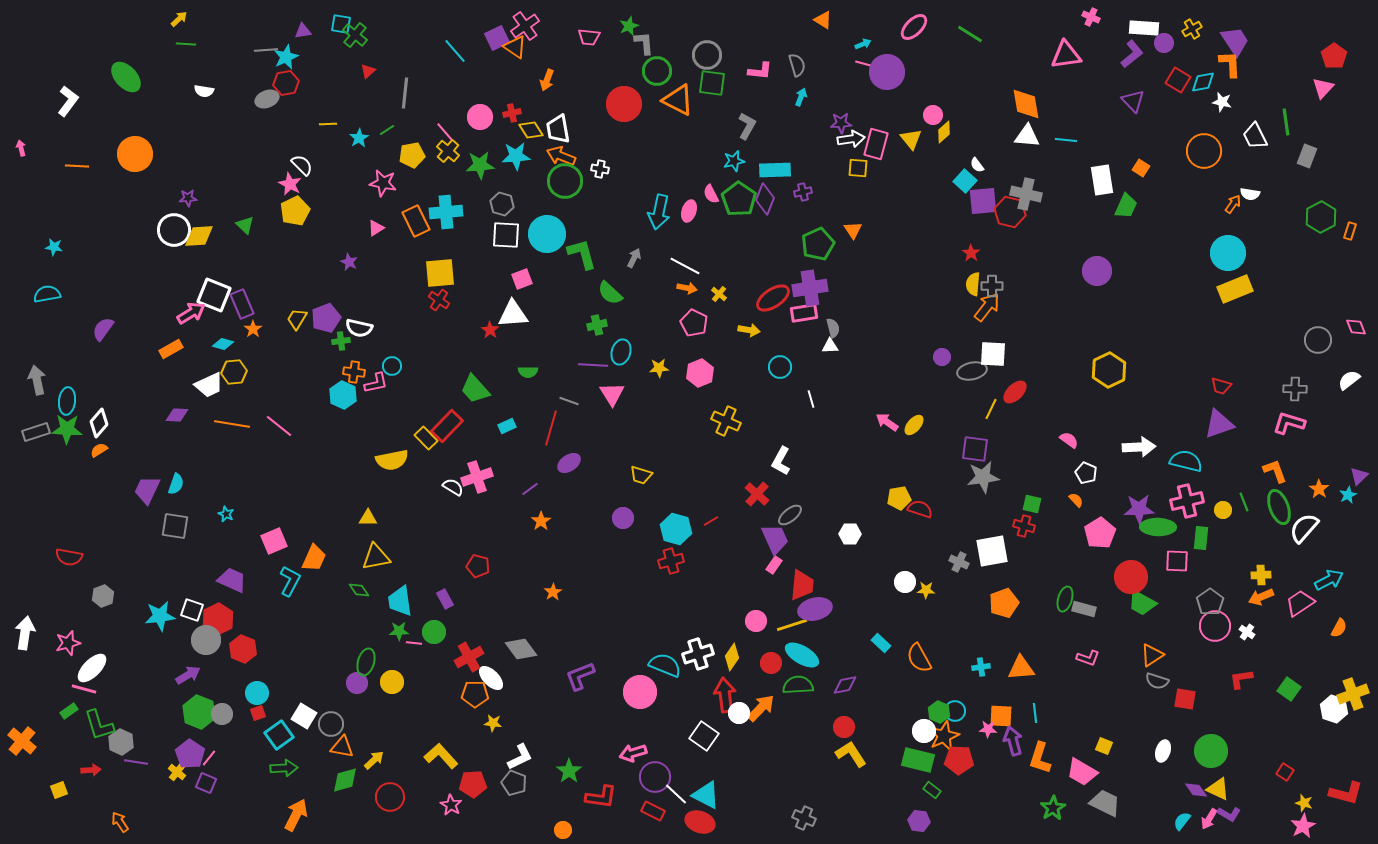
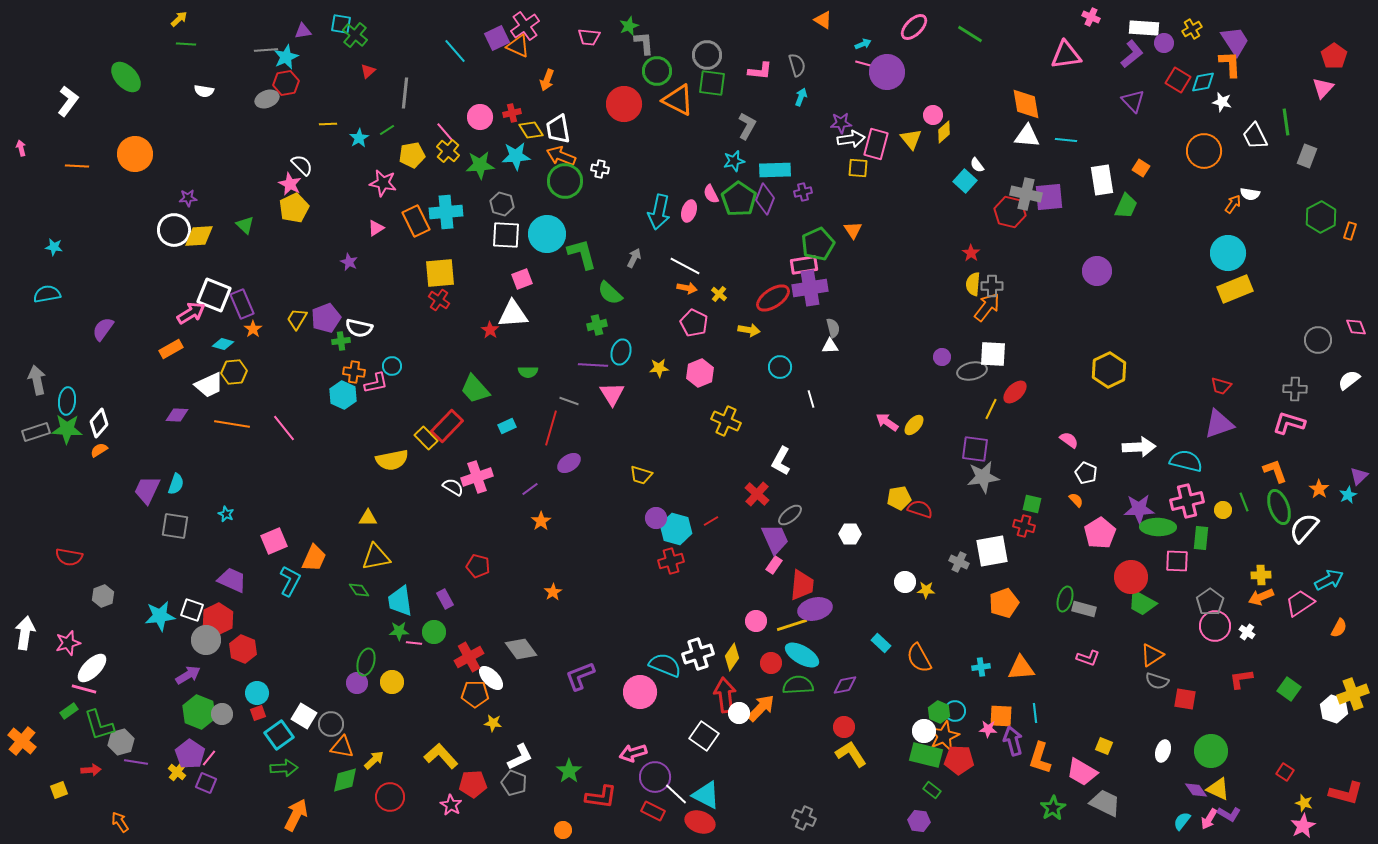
orange triangle at (515, 47): moved 3 px right, 1 px up; rotated 10 degrees counterclockwise
purple square at (983, 201): moved 66 px right, 4 px up
yellow pentagon at (295, 211): moved 1 px left, 3 px up
pink rectangle at (804, 313): moved 48 px up
pink line at (279, 426): moved 5 px right, 2 px down; rotated 12 degrees clockwise
purple circle at (623, 518): moved 33 px right
gray hexagon at (121, 742): rotated 20 degrees clockwise
green rectangle at (918, 760): moved 8 px right, 5 px up
